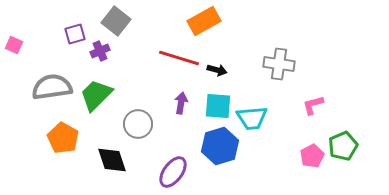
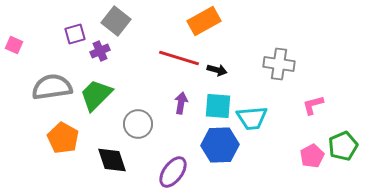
blue hexagon: moved 1 px up; rotated 15 degrees clockwise
